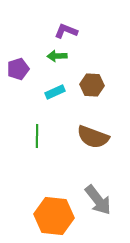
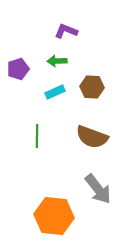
green arrow: moved 5 px down
brown hexagon: moved 2 px down
brown semicircle: moved 1 px left
gray arrow: moved 11 px up
